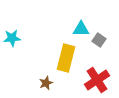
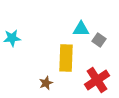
yellow rectangle: rotated 12 degrees counterclockwise
